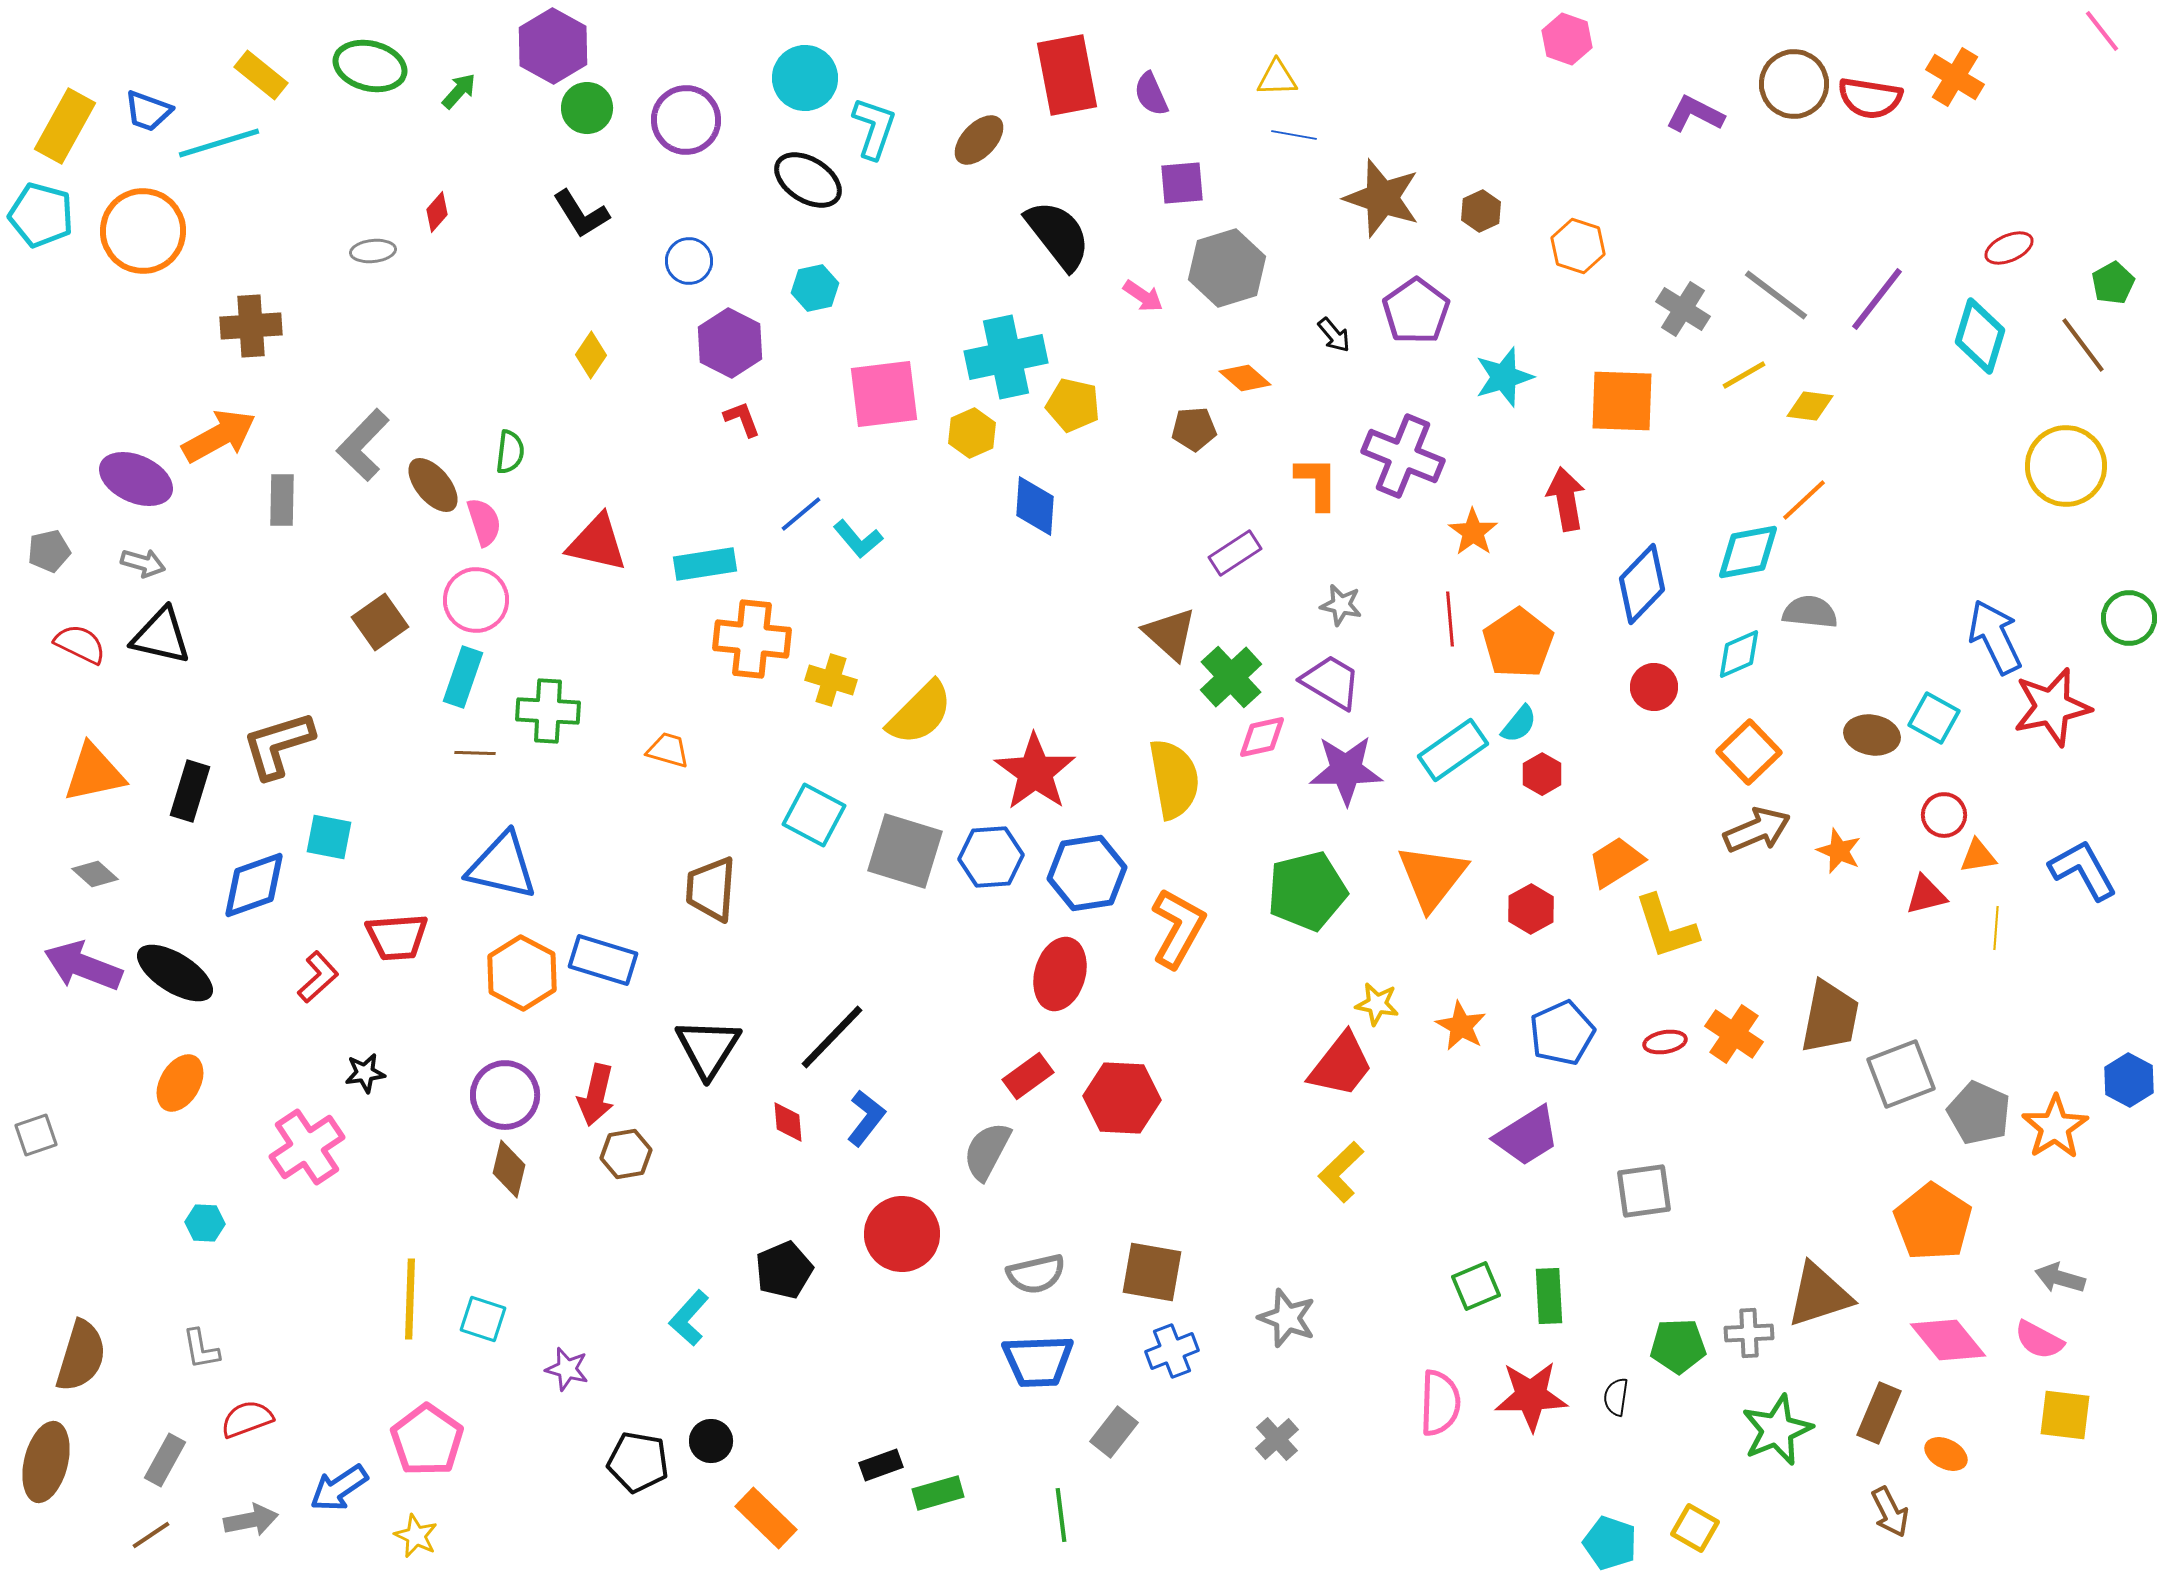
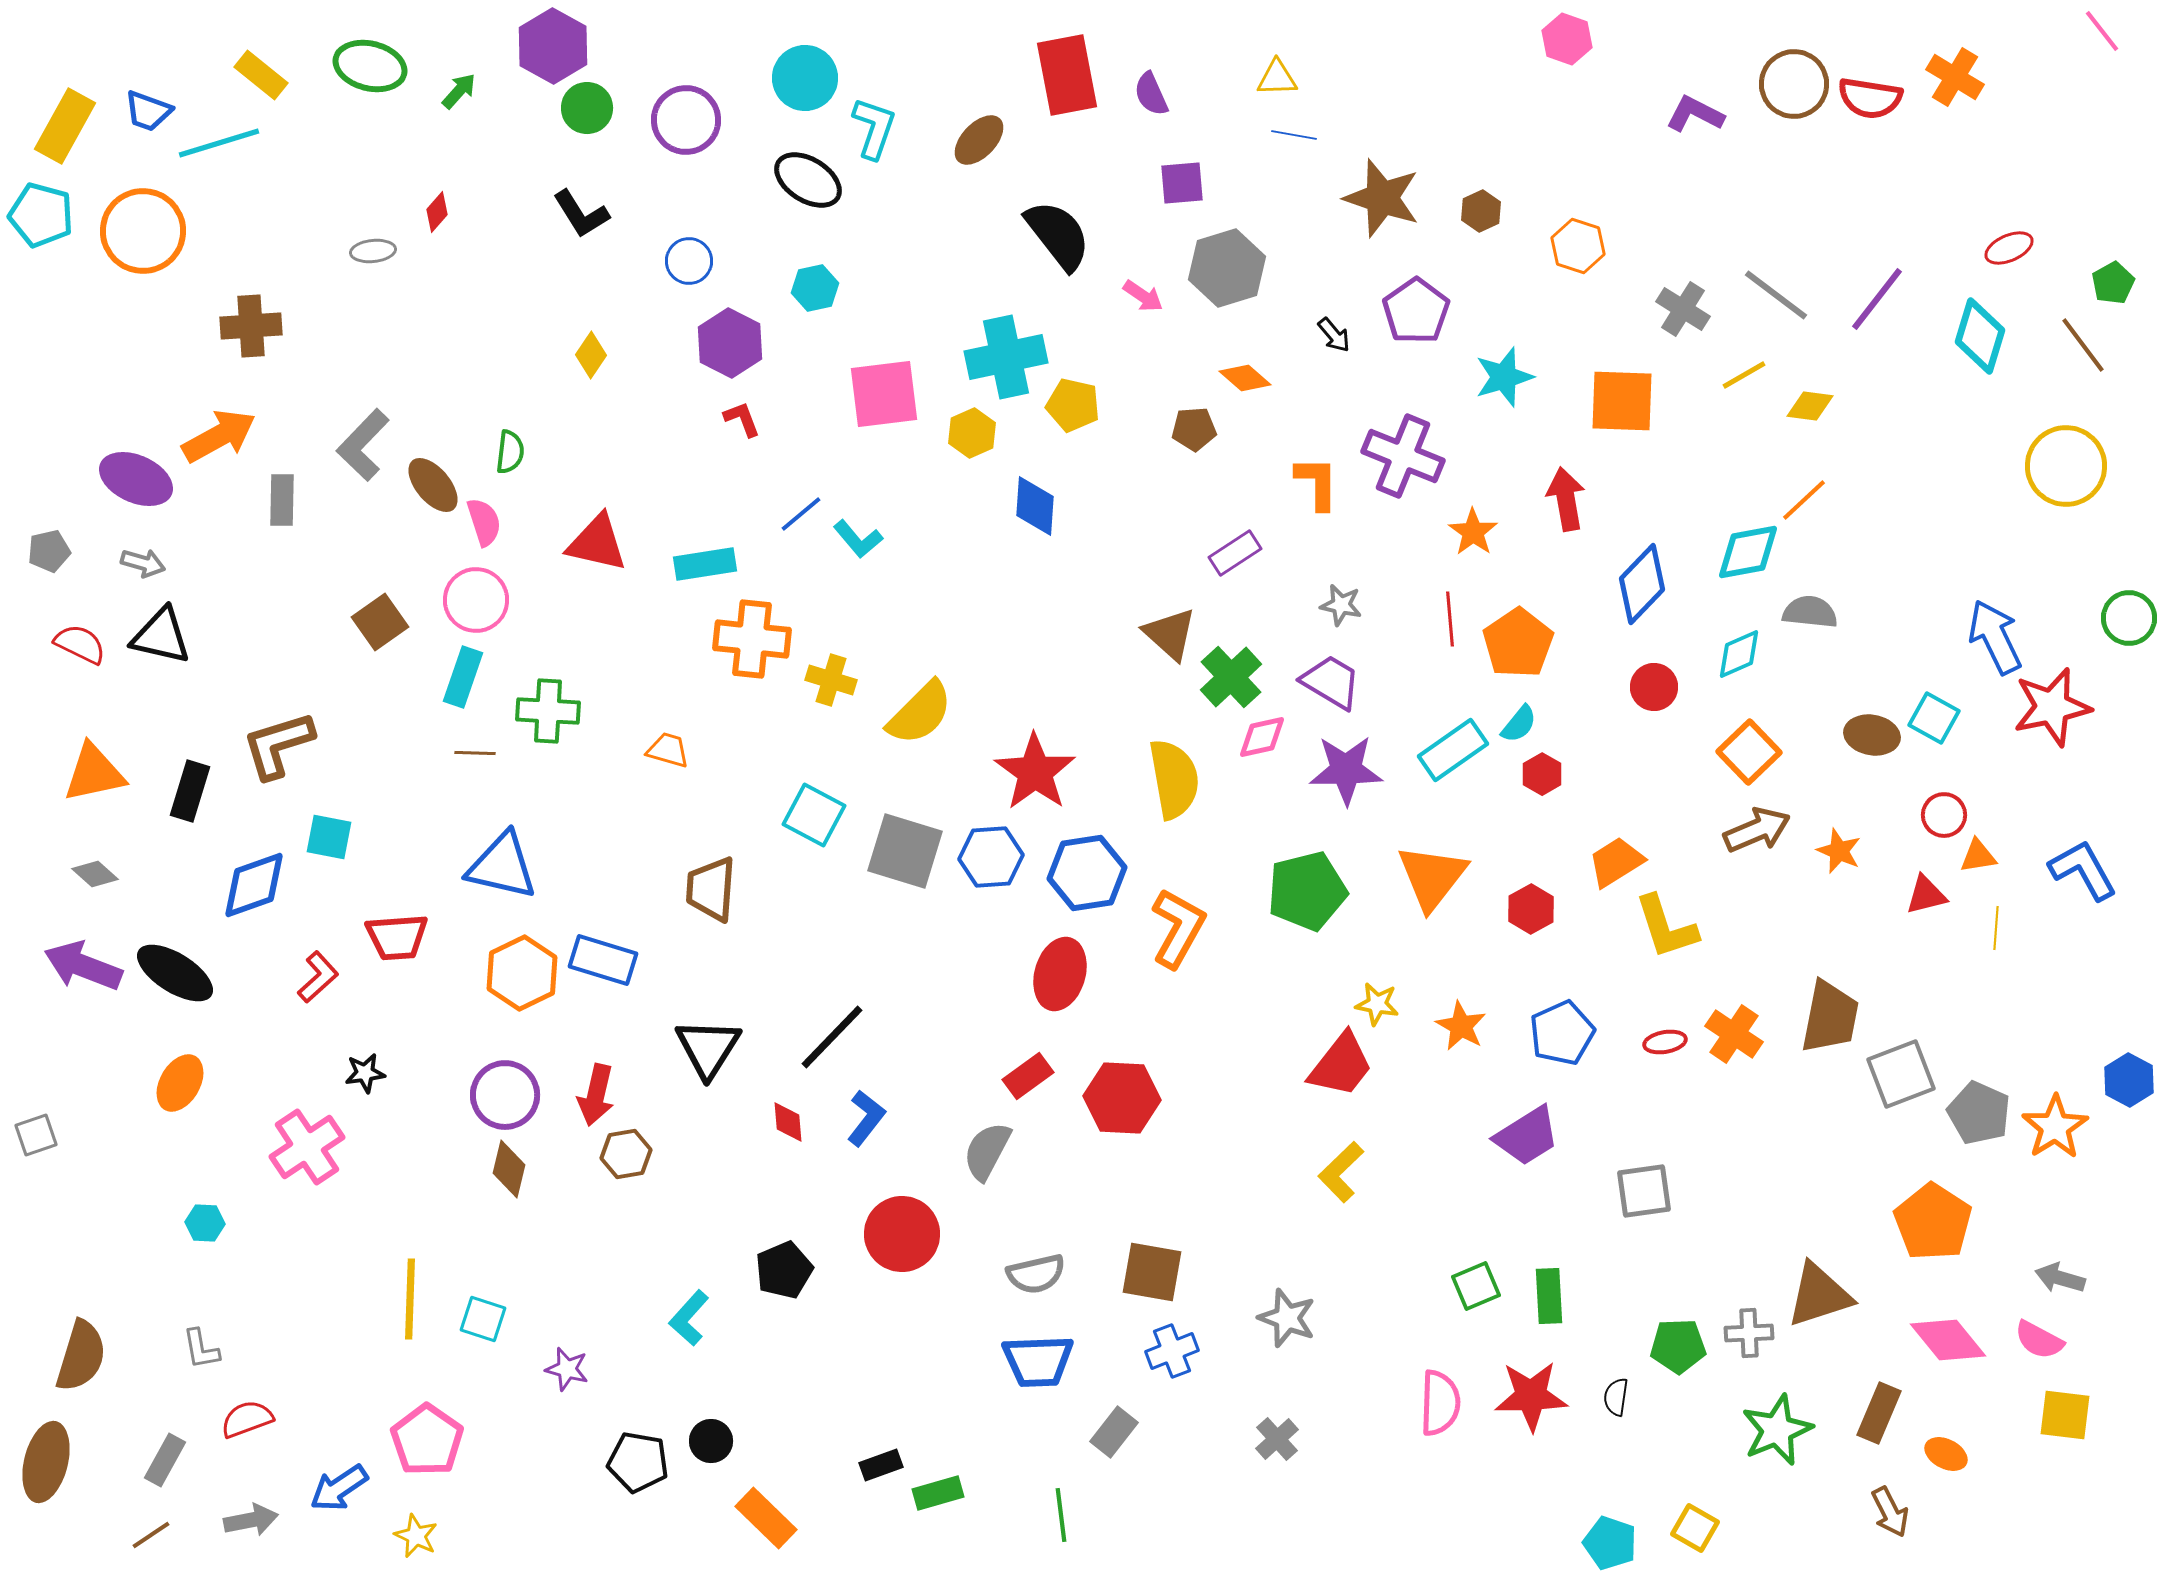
orange hexagon at (522, 973): rotated 6 degrees clockwise
